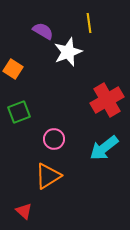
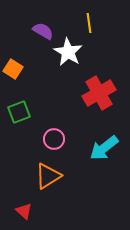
white star: rotated 20 degrees counterclockwise
red cross: moved 8 px left, 7 px up
